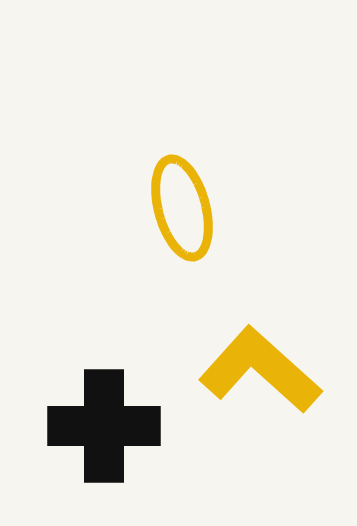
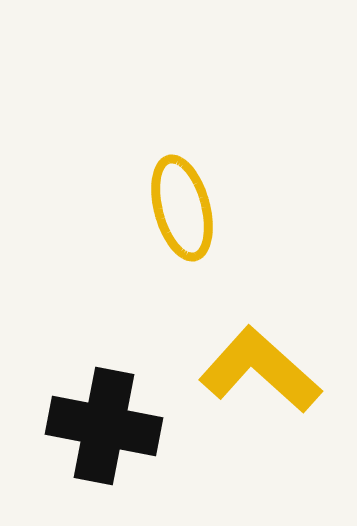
black cross: rotated 11 degrees clockwise
